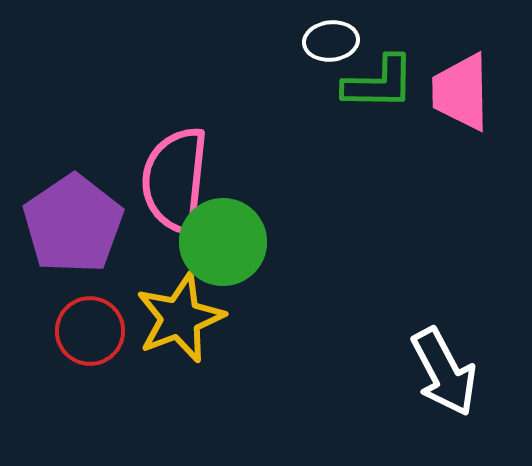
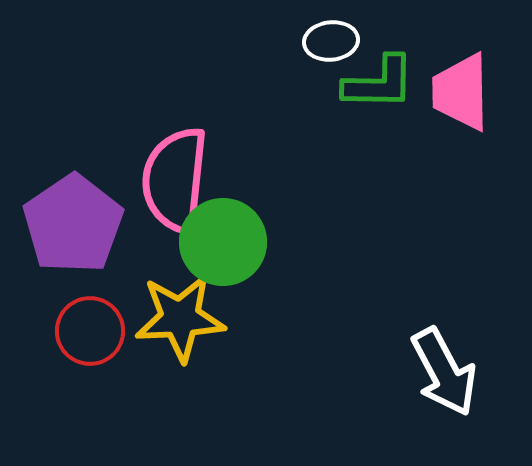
yellow star: rotated 18 degrees clockwise
